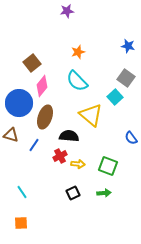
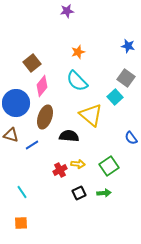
blue circle: moved 3 px left
blue line: moved 2 px left; rotated 24 degrees clockwise
red cross: moved 14 px down
green square: moved 1 px right; rotated 36 degrees clockwise
black square: moved 6 px right
